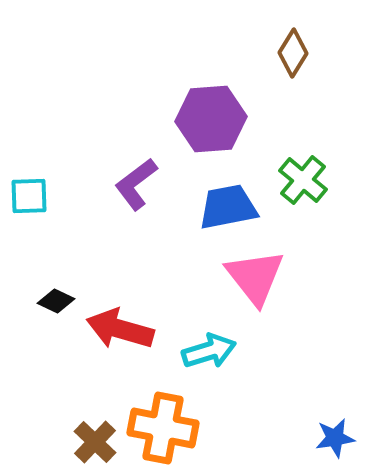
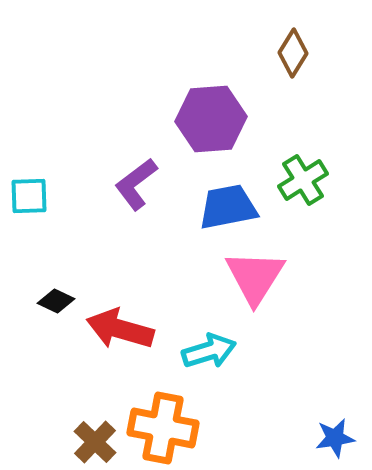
green cross: rotated 18 degrees clockwise
pink triangle: rotated 10 degrees clockwise
